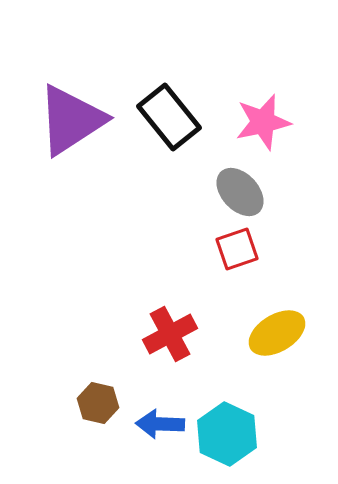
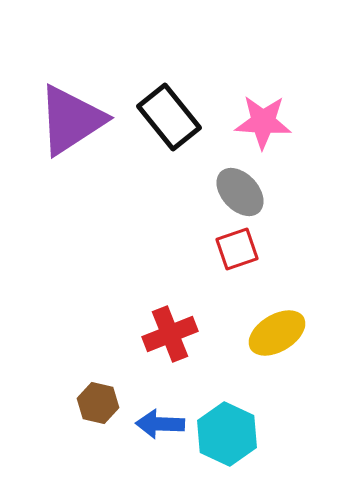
pink star: rotated 16 degrees clockwise
red cross: rotated 6 degrees clockwise
